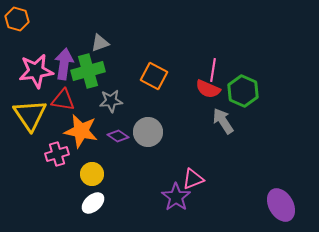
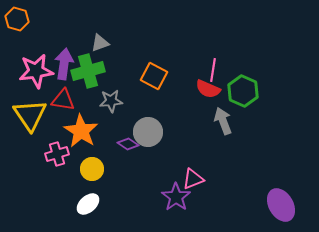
gray arrow: rotated 12 degrees clockwise
orange star: rotated 20 degrees clockwise
purple diamond: moved 10 px right, 8 px down
yellow circle: moved 5 px up
white ellipse: moved 5 px left, 1 px down
